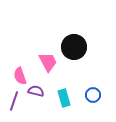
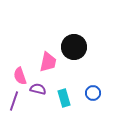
pink trapezoid: rotated 40 degrees clockwise
purple semicircle: moved 2 px right, 2 px up
blue circle: moved 2 px up
